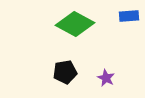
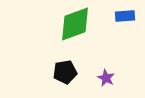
blue rectangle: moved 4 px left
green diamond: rotated 48 degrees counterclockwise
